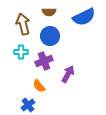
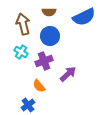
cyan cross: rotated 32 degrees clockwise
purple arrow: rotated 18 degrees clockwise
